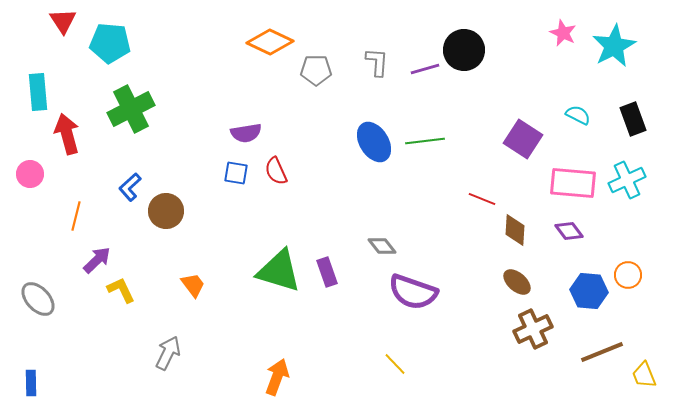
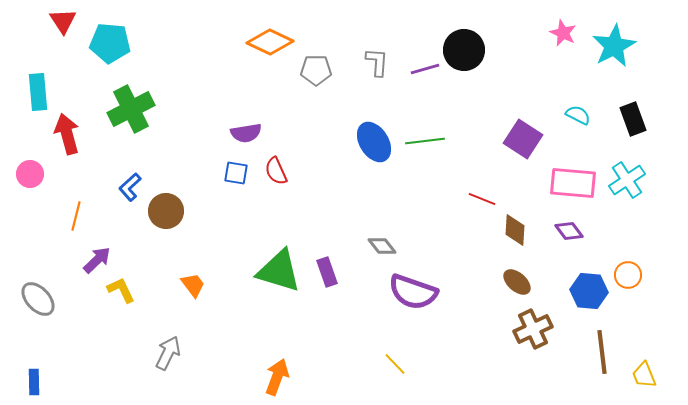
cyan cross at (627, 180): rotated 9 degrees counterclockwise
brown line at (602, 352): rotated 75 degrees counterclockwise
blue rectangle at (31, 383): moved 3 px right, 1 px up
